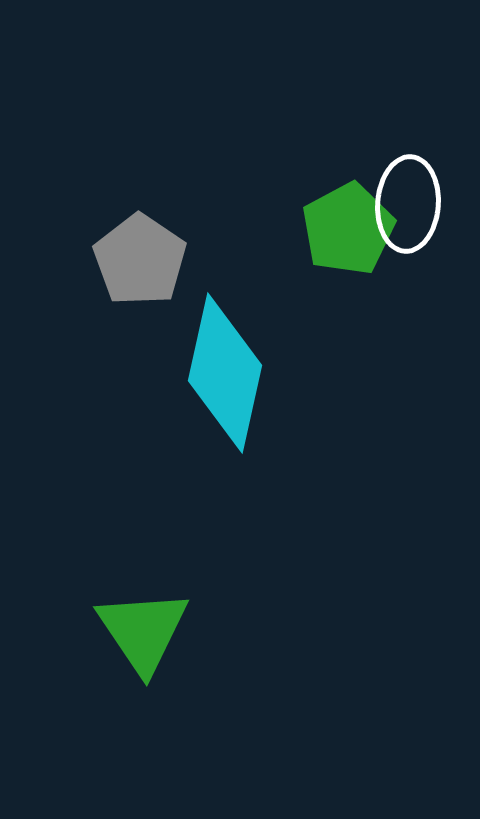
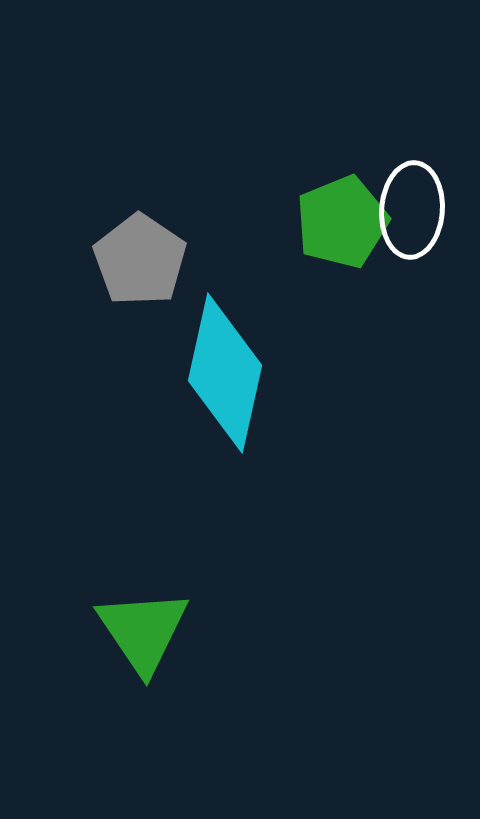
white ellipse: moved 4 px right, 6 px down
green pentagon: moved 6 px left, 7 px up; rotated 6 degrees clockwise
